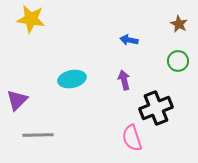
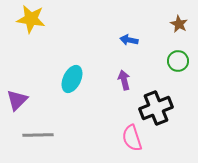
cyan ellipse: rotated 52 degrees counterclockwise
